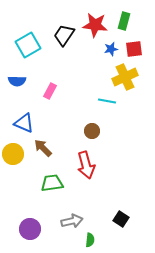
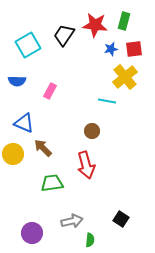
yellow cross: rotated 15 degrees counterclockwise
purple circle: moved 2 px right, 4 px down
